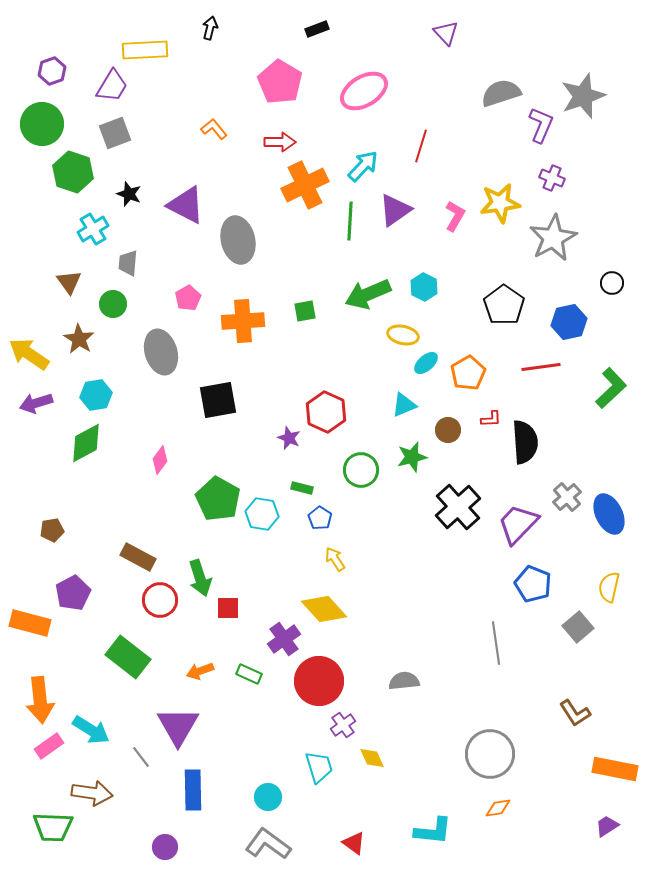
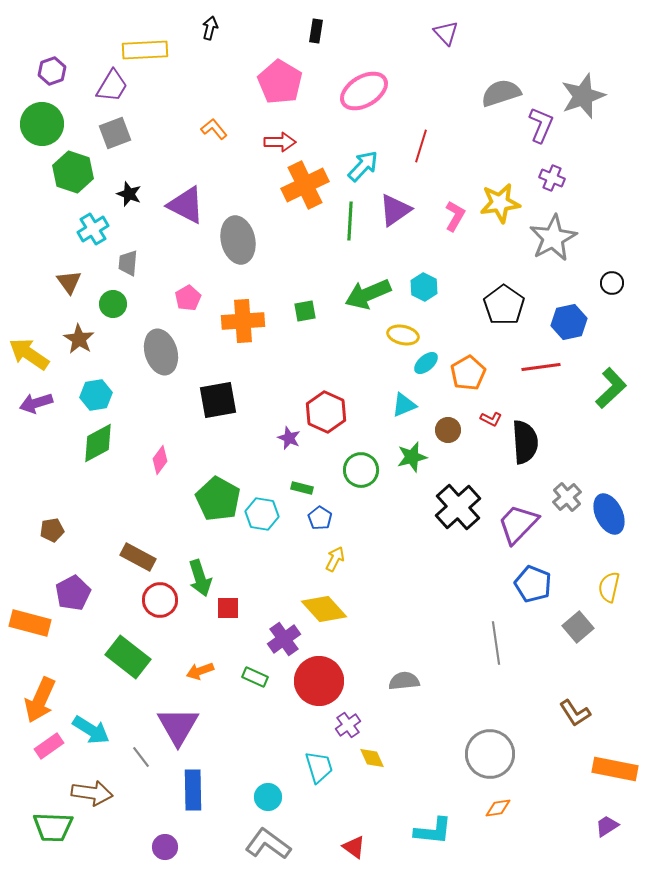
black rectangle at (317, 29): moved 1 px left, 2 px down; rotated 60 degrees counterclockwise
red L-shape at (491, 419): rotated 30 degrees clockwise
green diamond at (86, 443): moved 12 px right
yellow arrow at (335, 559): rotated 60 degrees clockwise
green rectangle at (249, 674): moved 6 px right, 3 px down
orange arrow at (40, 700): rotated 30 degrees clockwise
purple cross at (343, 725): moved 5 px right
red triangle at (354, 843): moved 4 px down
